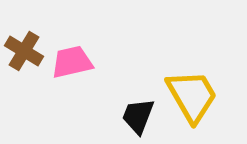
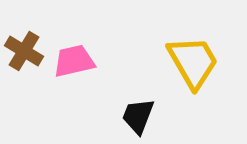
pink trapezoid: moved 2 px right, 1 px up
yellow trapezoid: moved 1 px right, 34 px up
